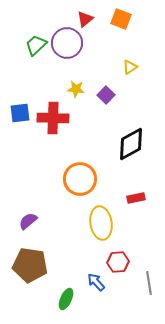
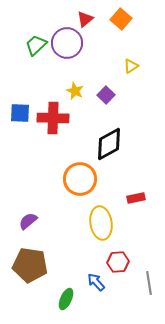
orange square: rotated 20 degrees clockwise
yellow triangle: moved 1 px right, 1 px up
yellow star: moved 1 px left, 2 px down; rotated 18 degrees clockwise
blue square: rotated 10 degrees clockwise
black diamond: moved 22 px left
